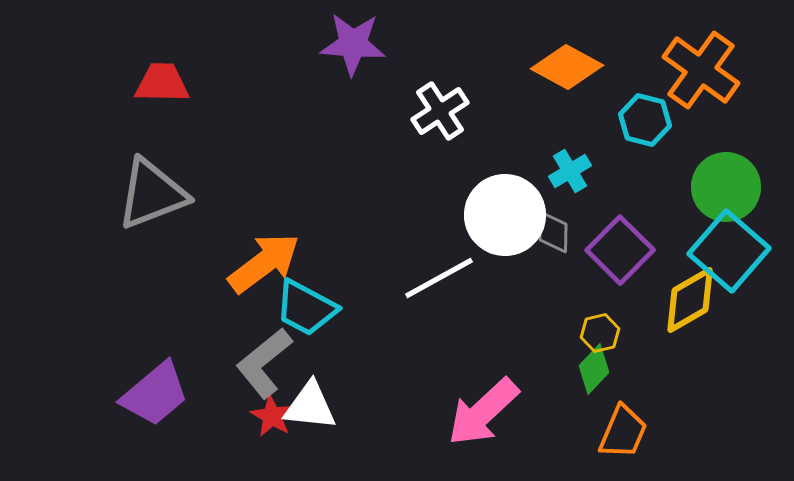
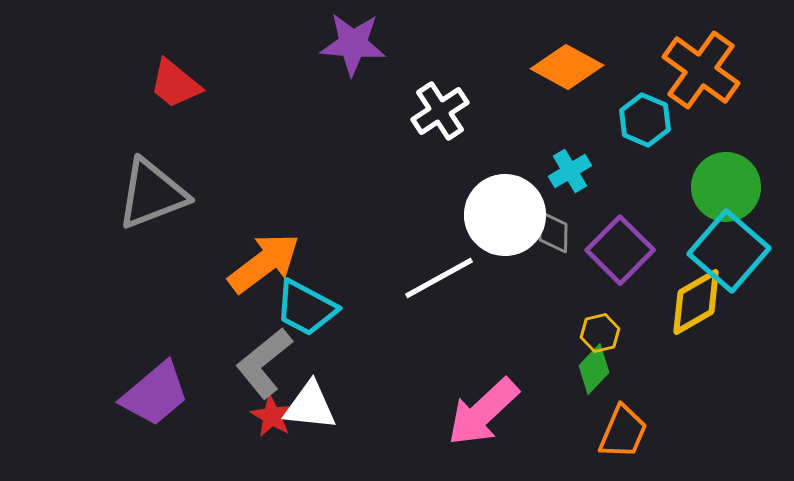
red trapezoid: moved 13 px right, 1 px down; rotated 142 degrees counterclockwise
cyan hexagon: rotated 9 degrees clockwise
yellow diamond: moved 6 px right, 2 px down
